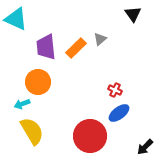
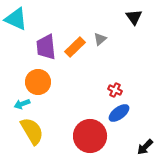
black triangle: moved 1 px right, 3 px down
orange rectangle: moved 1 px left, 1 px up
